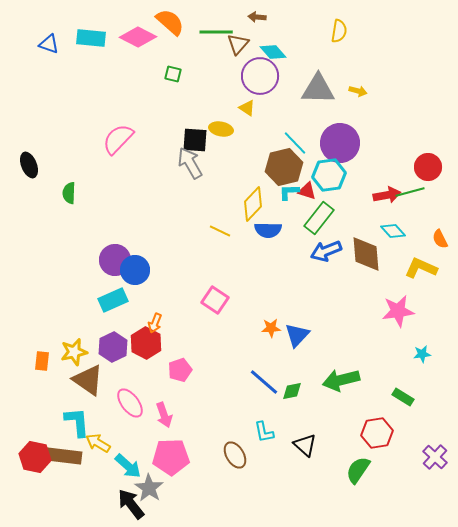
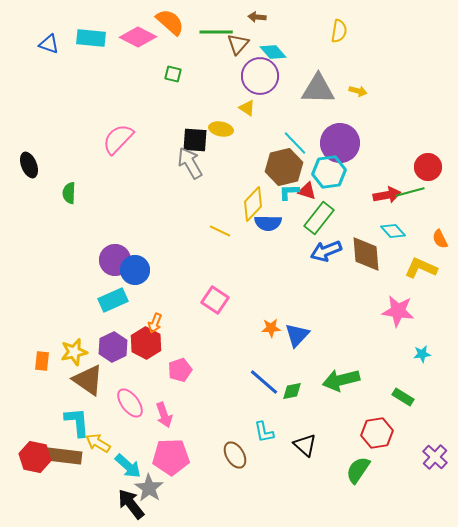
cyan hexagon at (329, 175): moved 3 px up
blue semicircle at (268, 230): moved 7 px up
pink star at (398, 311): rotated 16 degrees clockwise
